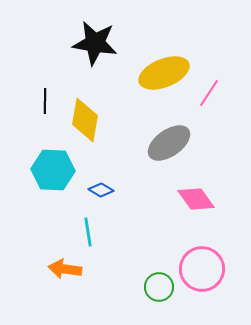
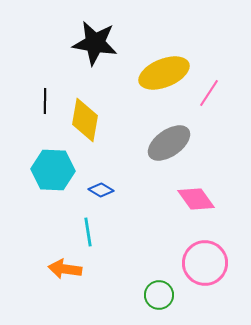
pink circle: moved 3 px right, 6 px up
green circle: moved 8 px down
